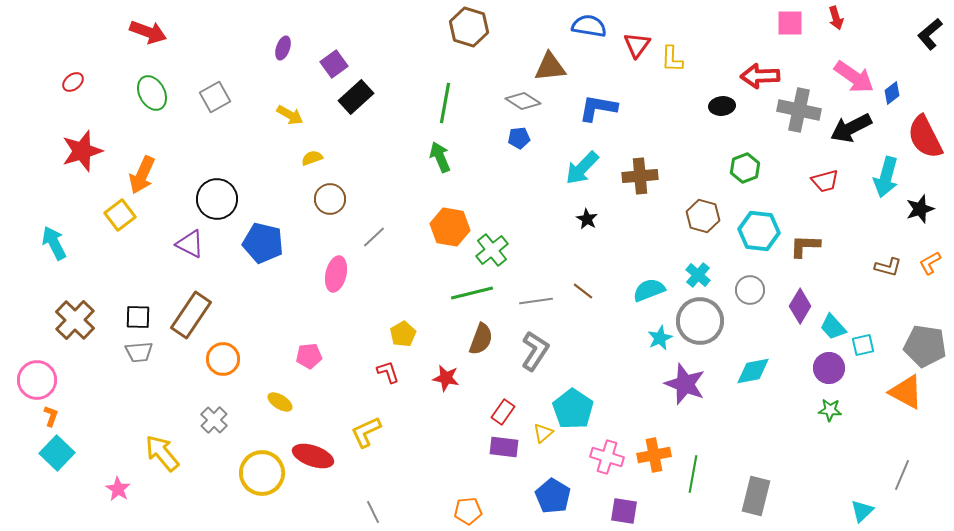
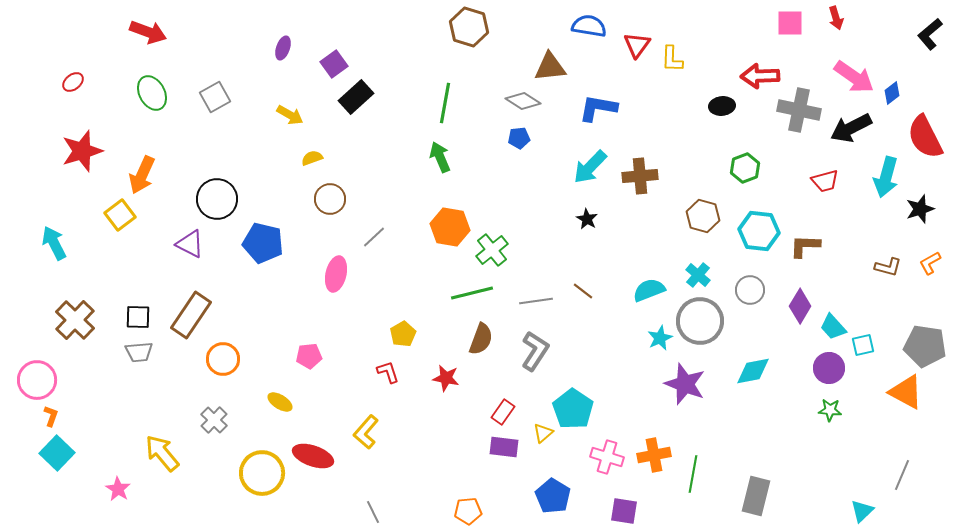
cyan arrow at (582, 168): moved 8 px right, 1 px up
yellow L-shape at (366, 432): rotated 24 degrees counterclockwise
